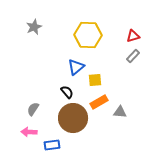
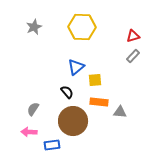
yellow hexagon: moved 6 px left, 8 px up
orange rectangle: rotated 36 degrees clockwise
brown circle: moved 3 px down
